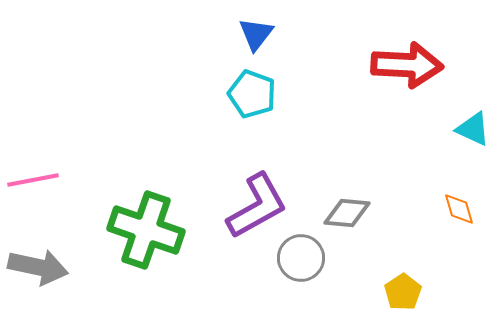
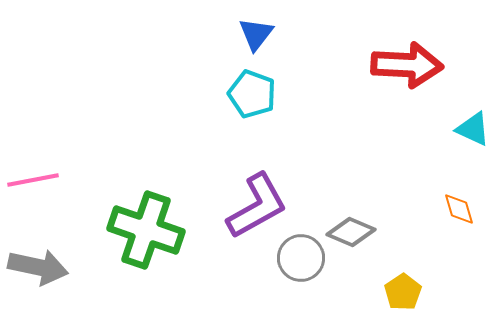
gray diamond: moved 4 px right, 19 px down; rotated 18 degrees clockwise
